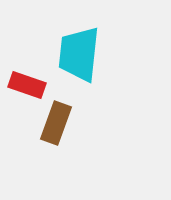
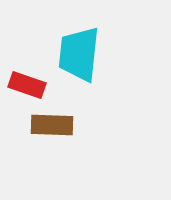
brown rectangle: moved 4 px left, 2 px down; rotated 72 degrees clockwise
